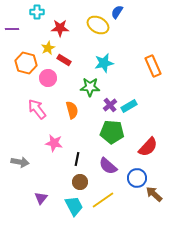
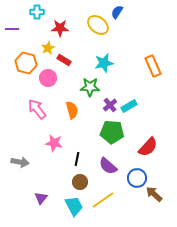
yellow ellipse: rotated 10 degrees clockwise
